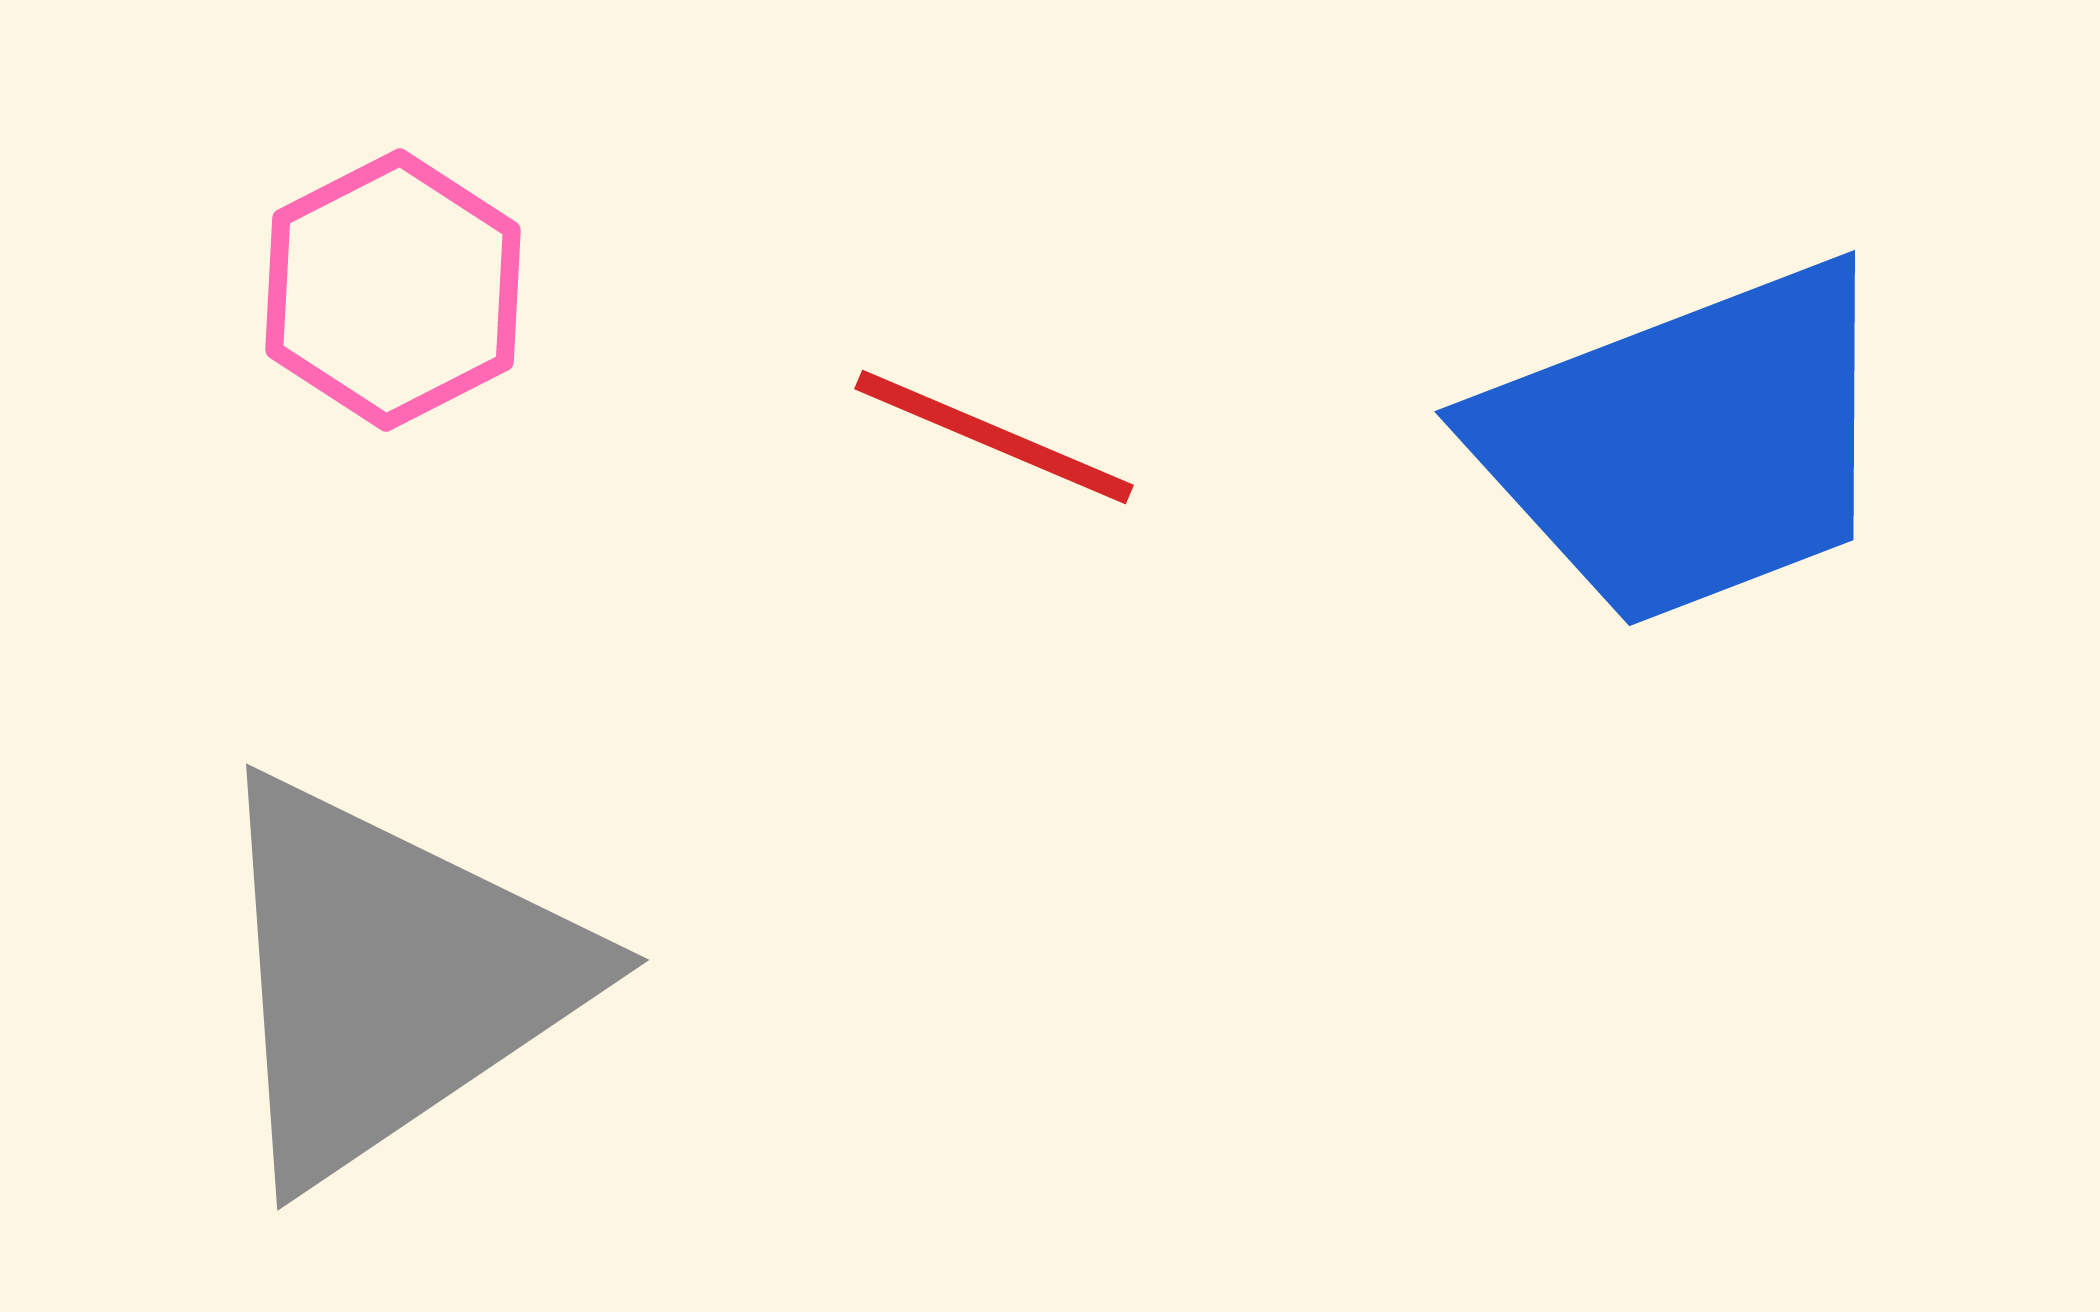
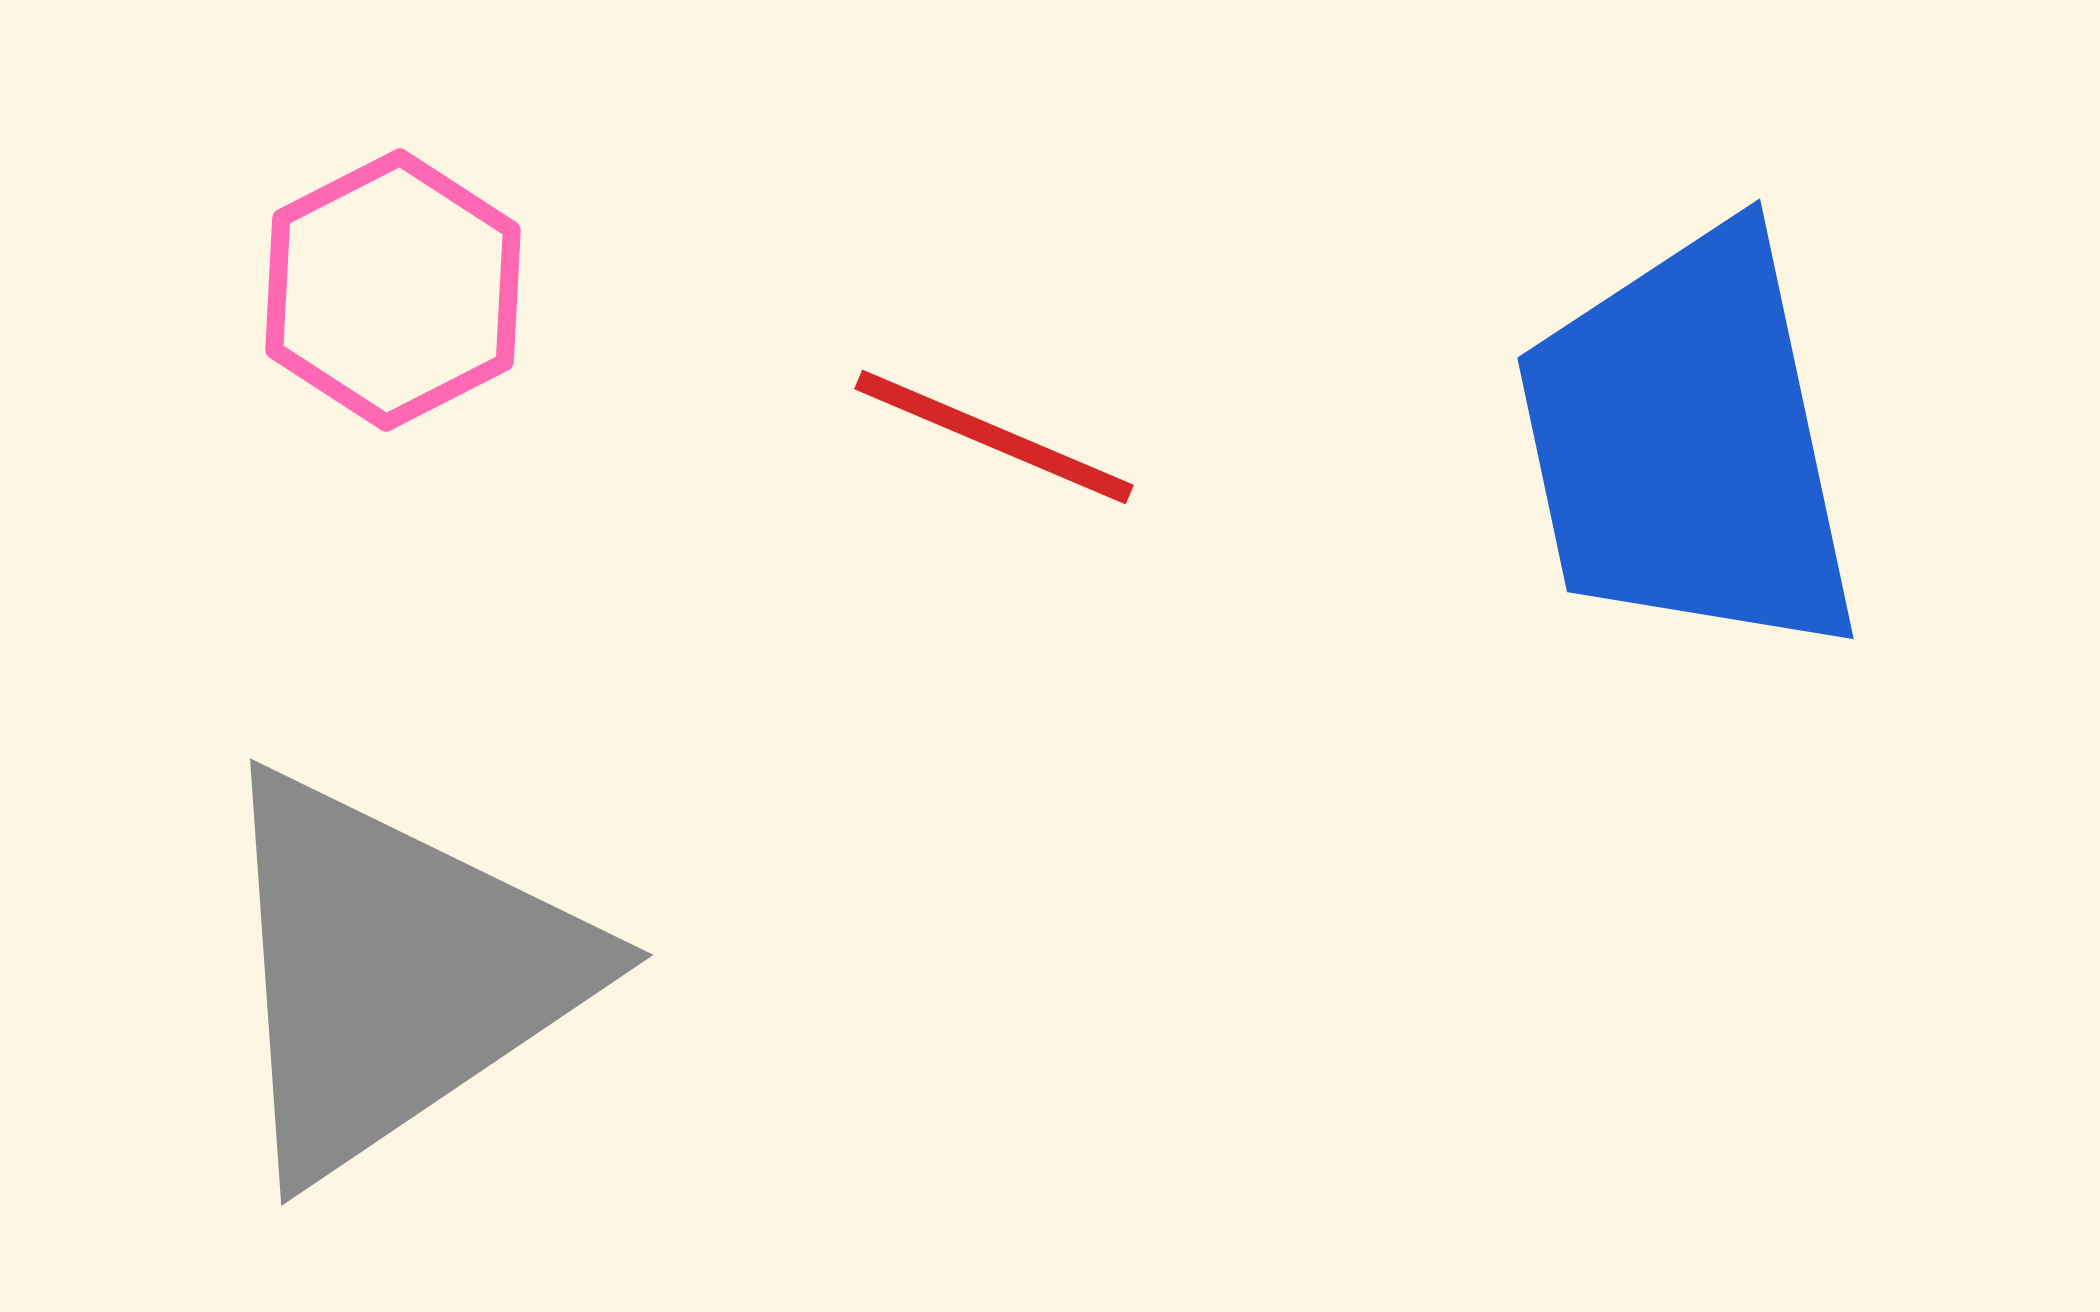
blue trapezoid: rotated 99 degrees clockwise
gray triangle: moved 4 px right, 5 px up
